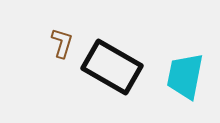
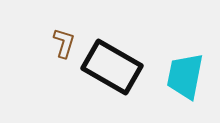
brown L-shape: moved 2 px right
